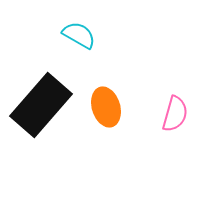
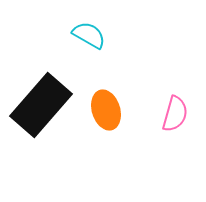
cyan semicircle: moved 10 px right
orange ellipse: moved 3 px down
